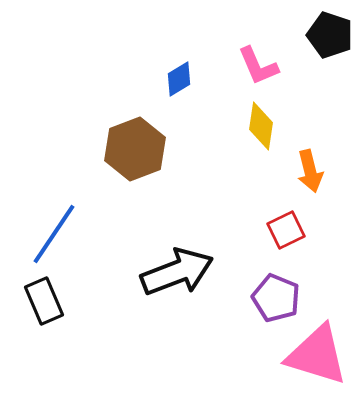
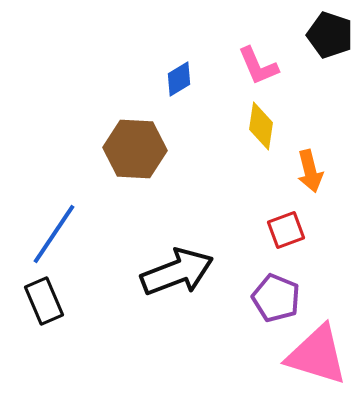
brown hexagon: rotated 24 degrees clockwise
red square: rotated 6 degrees clockwise
